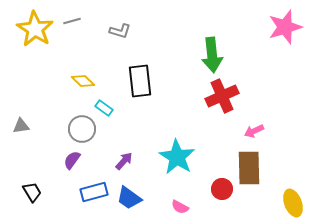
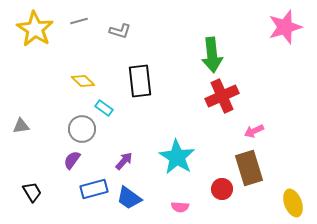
gray line: moved 7 px right
brown rectangle: rotated 16 degrees counterclockwise
blue rectangle: moved 3 px up
pink semicircle: rotated 24 degrees counterclockwise
